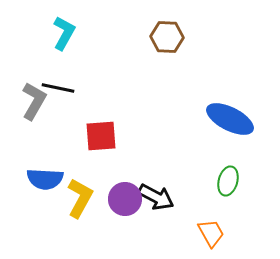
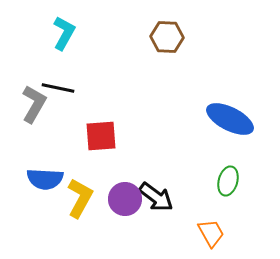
gray L-shape: moved 3 px down
black arrow: rotated 9 degrees clockwise
